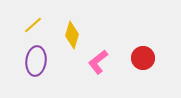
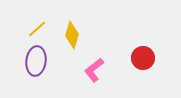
yellow line: moved 4 px right, 4 px down
pink L-shape: moved 4 px left, 8 px down
